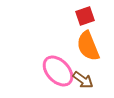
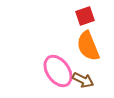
pink ellipse: rotated 8 degrees clockwise
brown arrow: rotated 10 degrees counterclockwise
